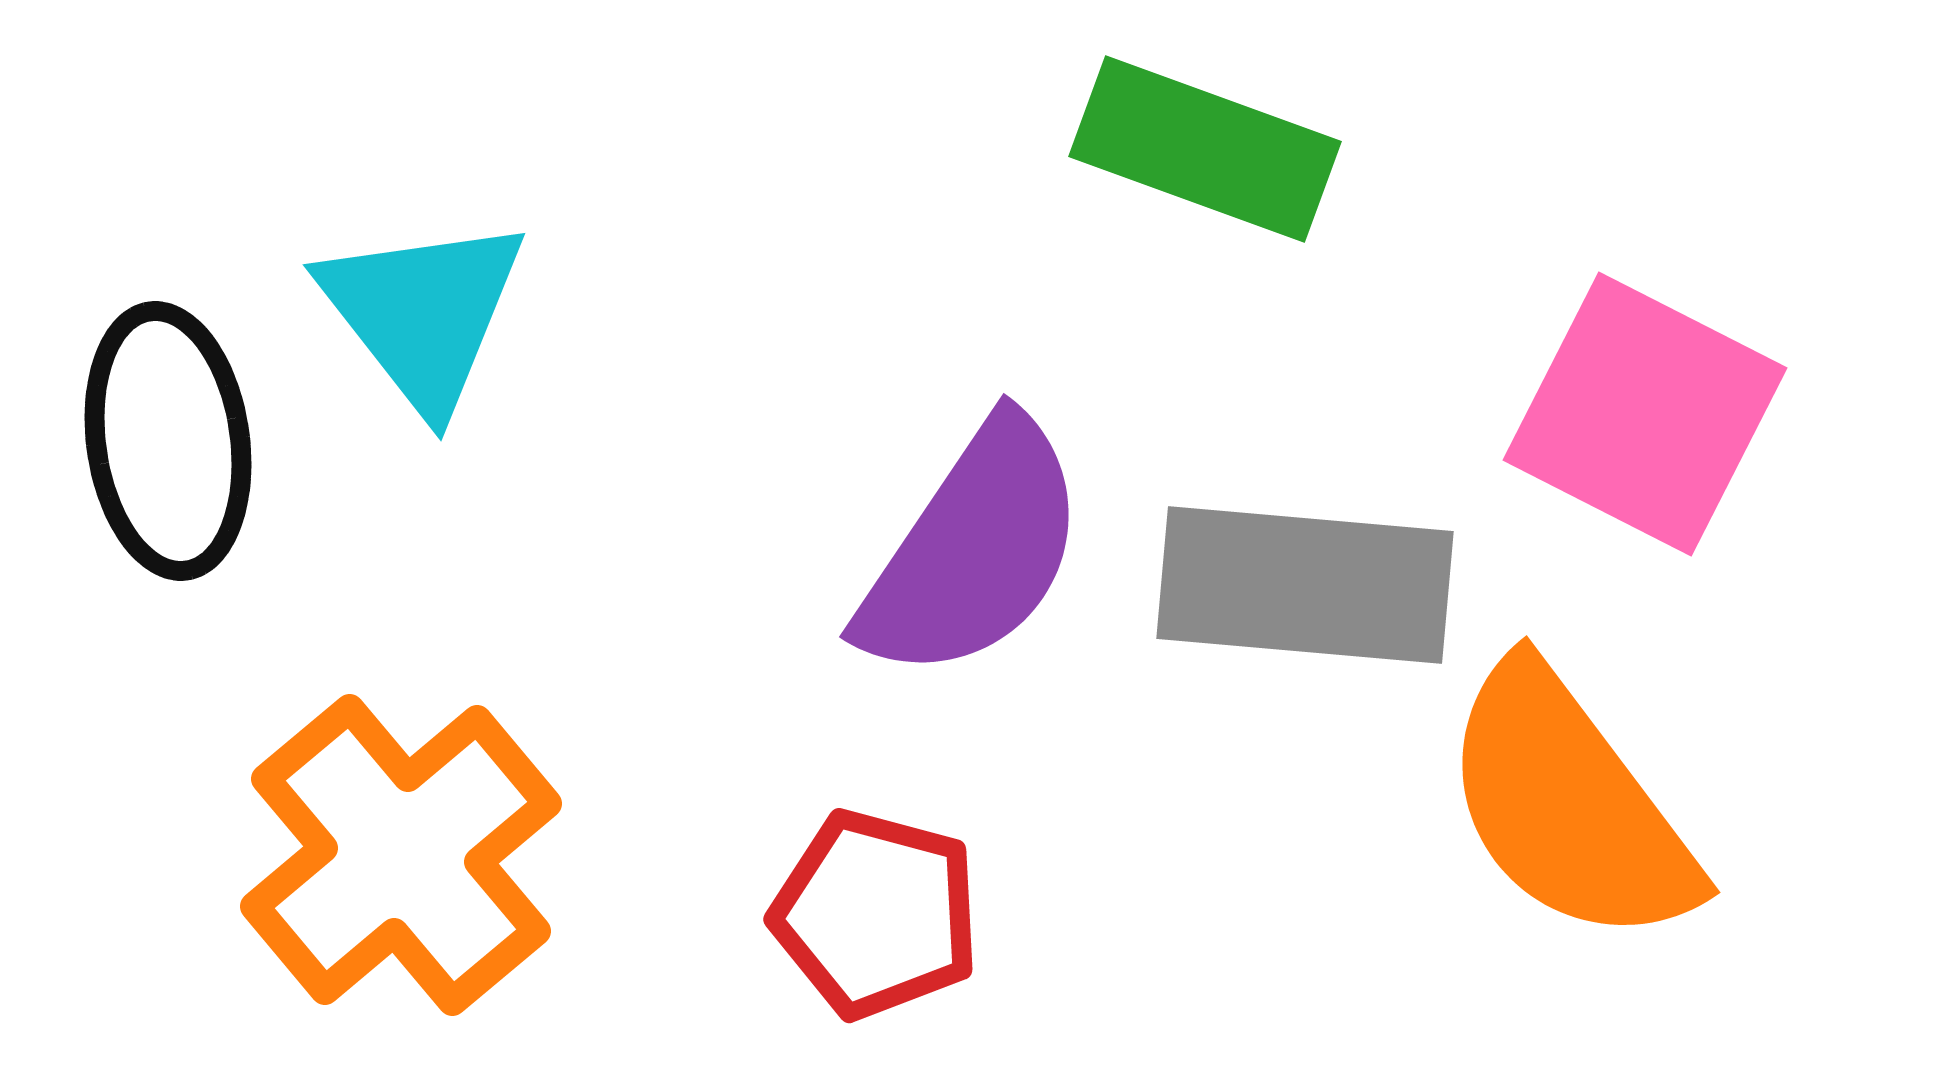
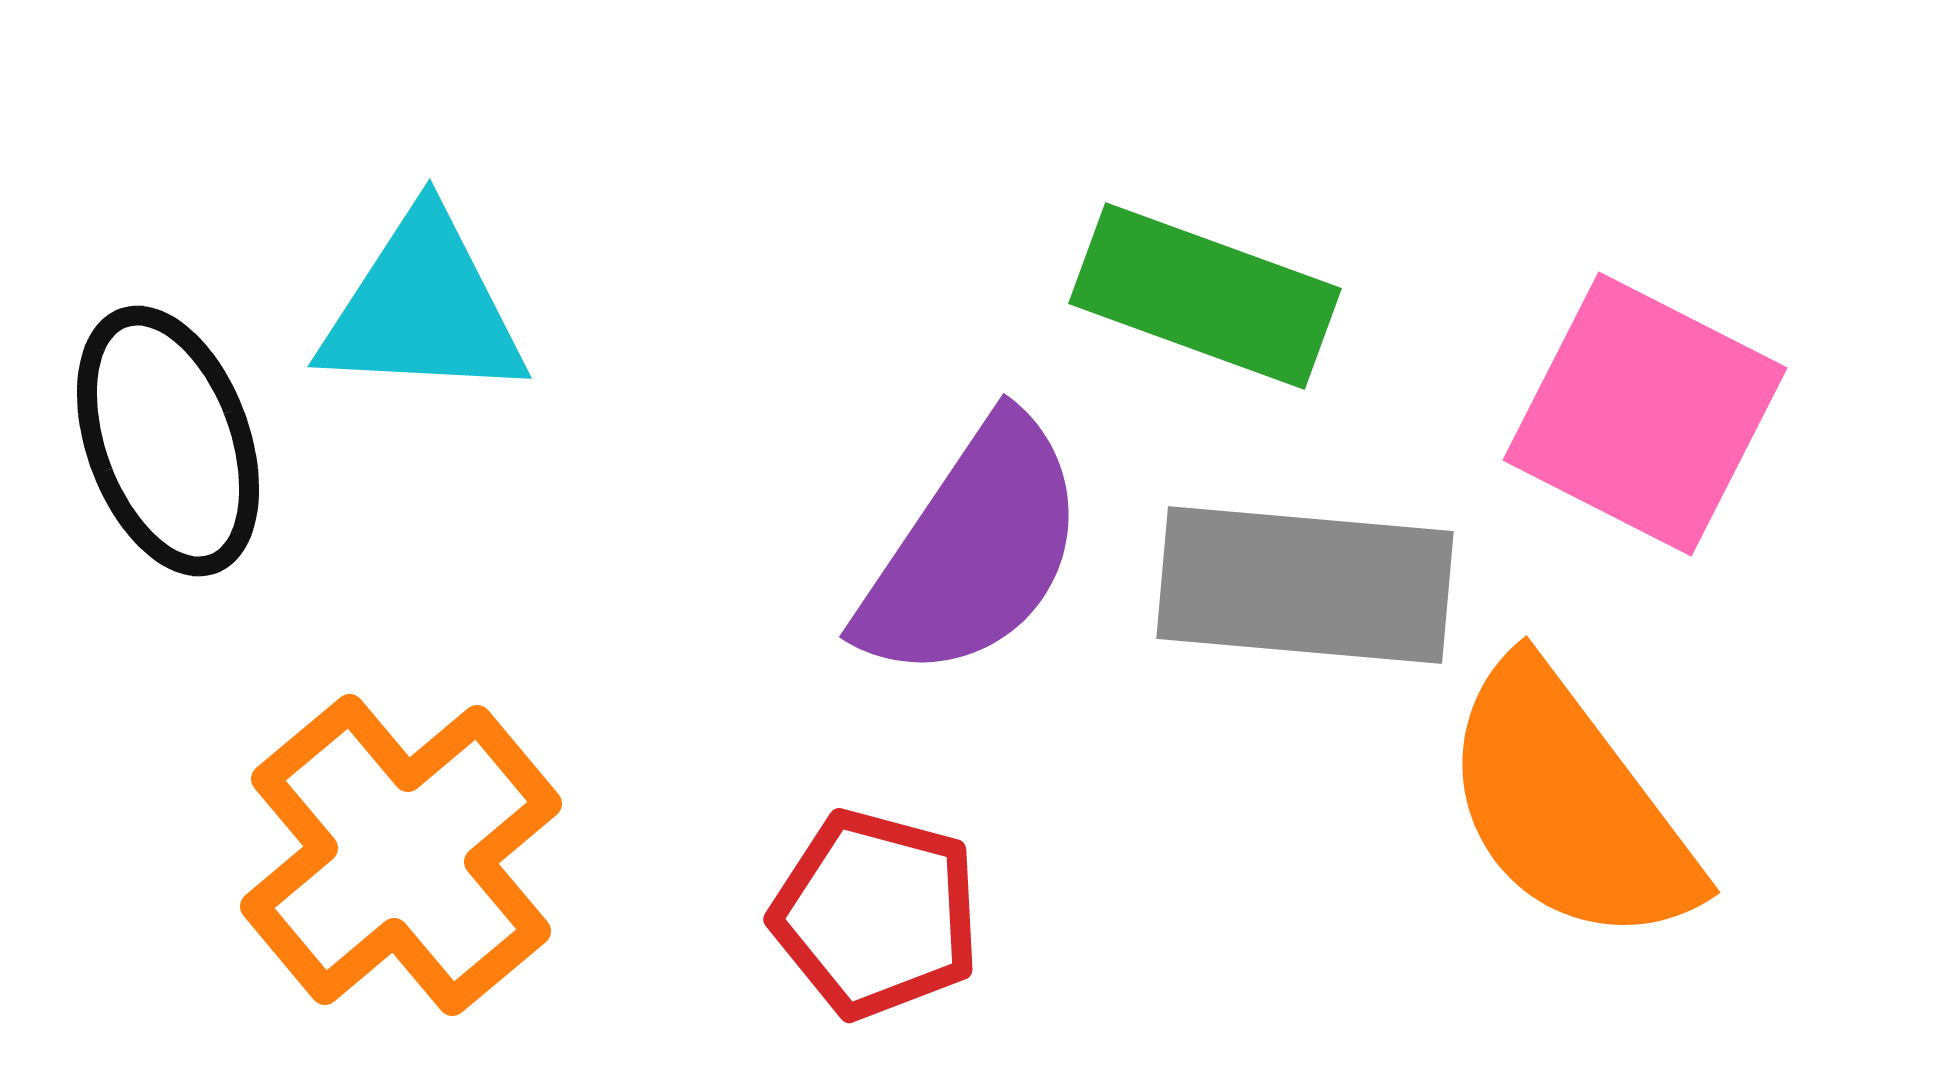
green rectangle: moved 147 px down
cyan triangle: moved 5 px up; rotated 49 degrees counterclockwise
black ellipse: rotated 12 degrees counterclockwise
